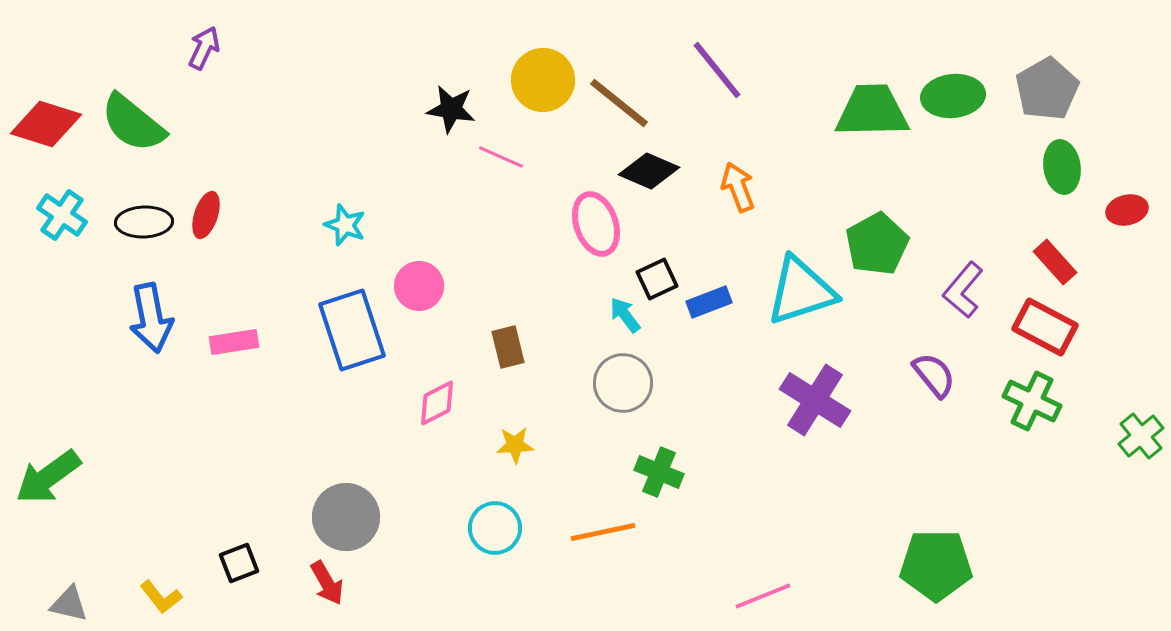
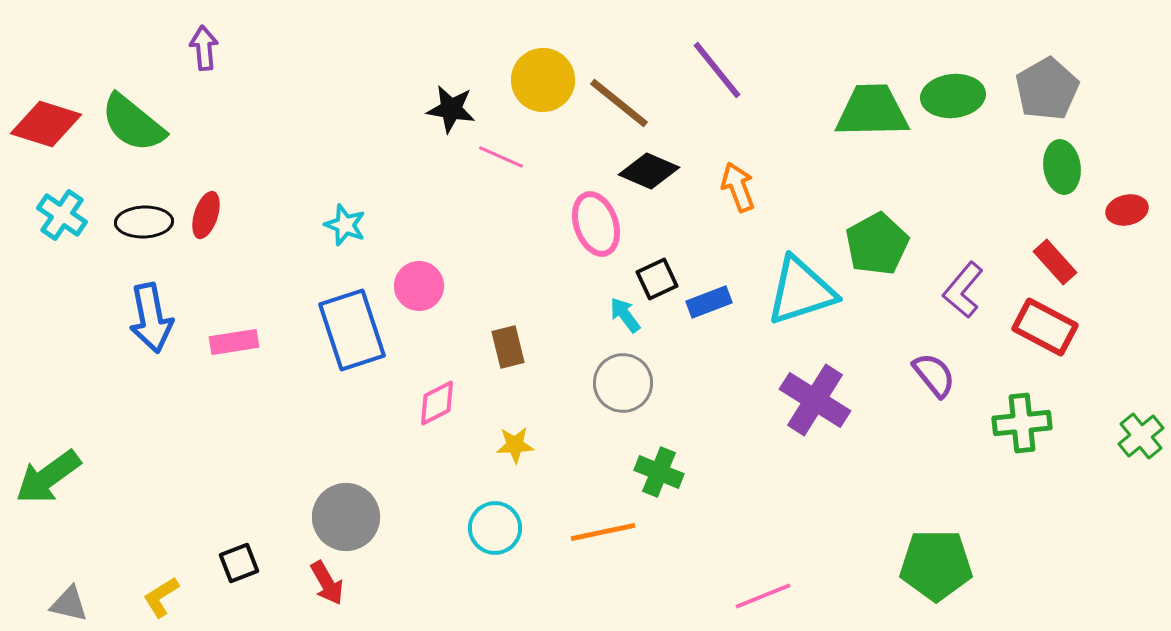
purple arrow at (204, 48): rotated 30 degrees counterclockwise
green cross at (1032, 401): moved 10 px left, 22 px down; rotated 32 degrees counterclockwise
yellow L-shape at (161, 597): rotated 96 degrees clockwise
